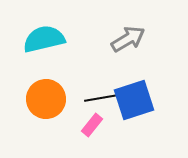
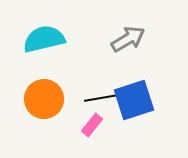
orange circle: moved 2 px left
